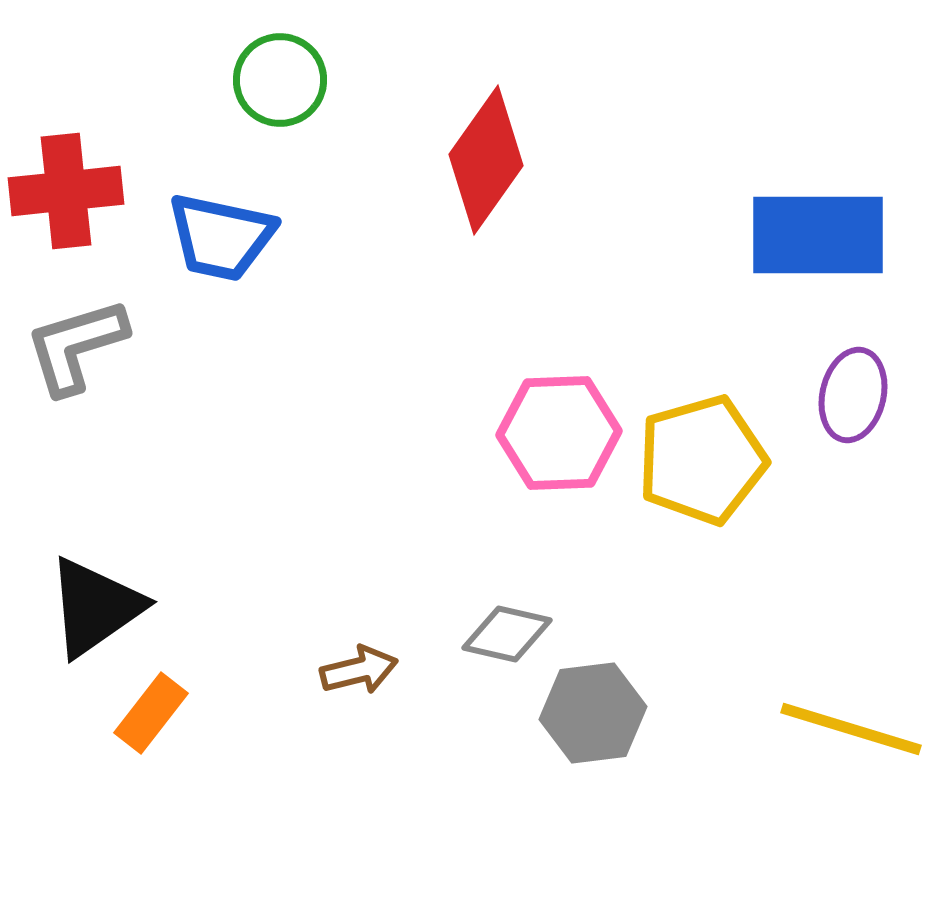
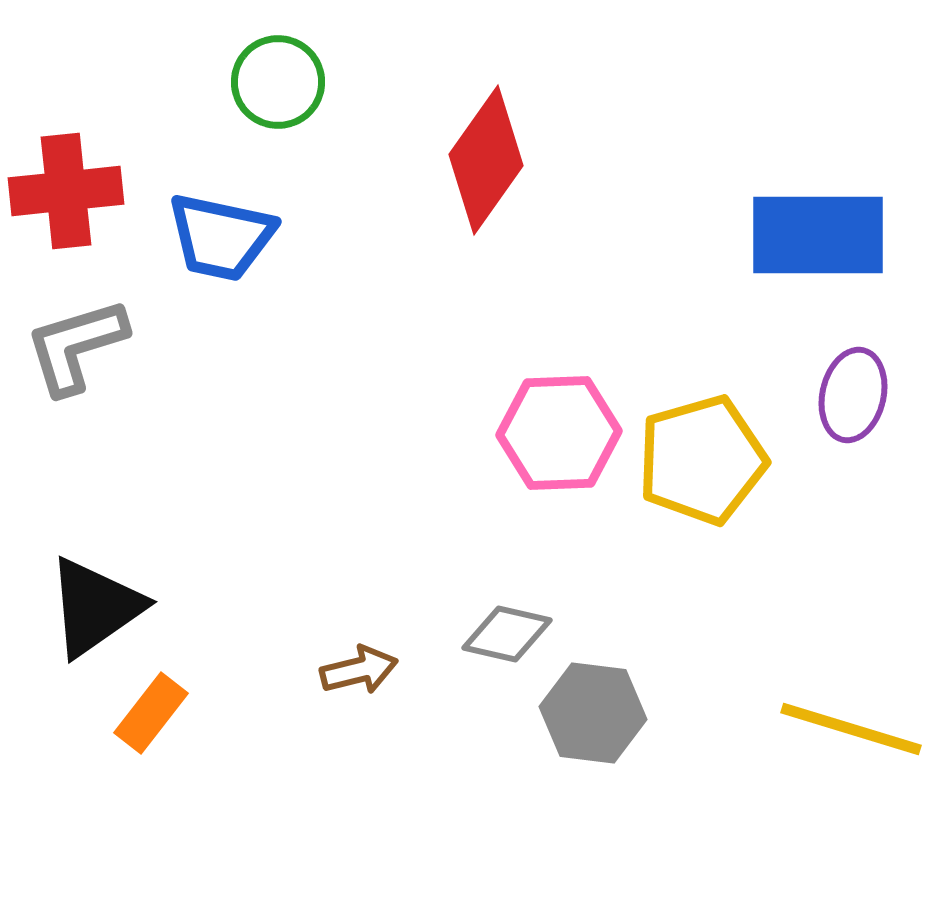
green circle: moved 2 px left, 2 px down
gray hexagon: rotated 14 degrees clockwise
